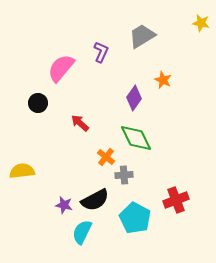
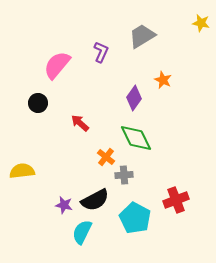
pink semicircle: moved 4 px left, 3 px up
